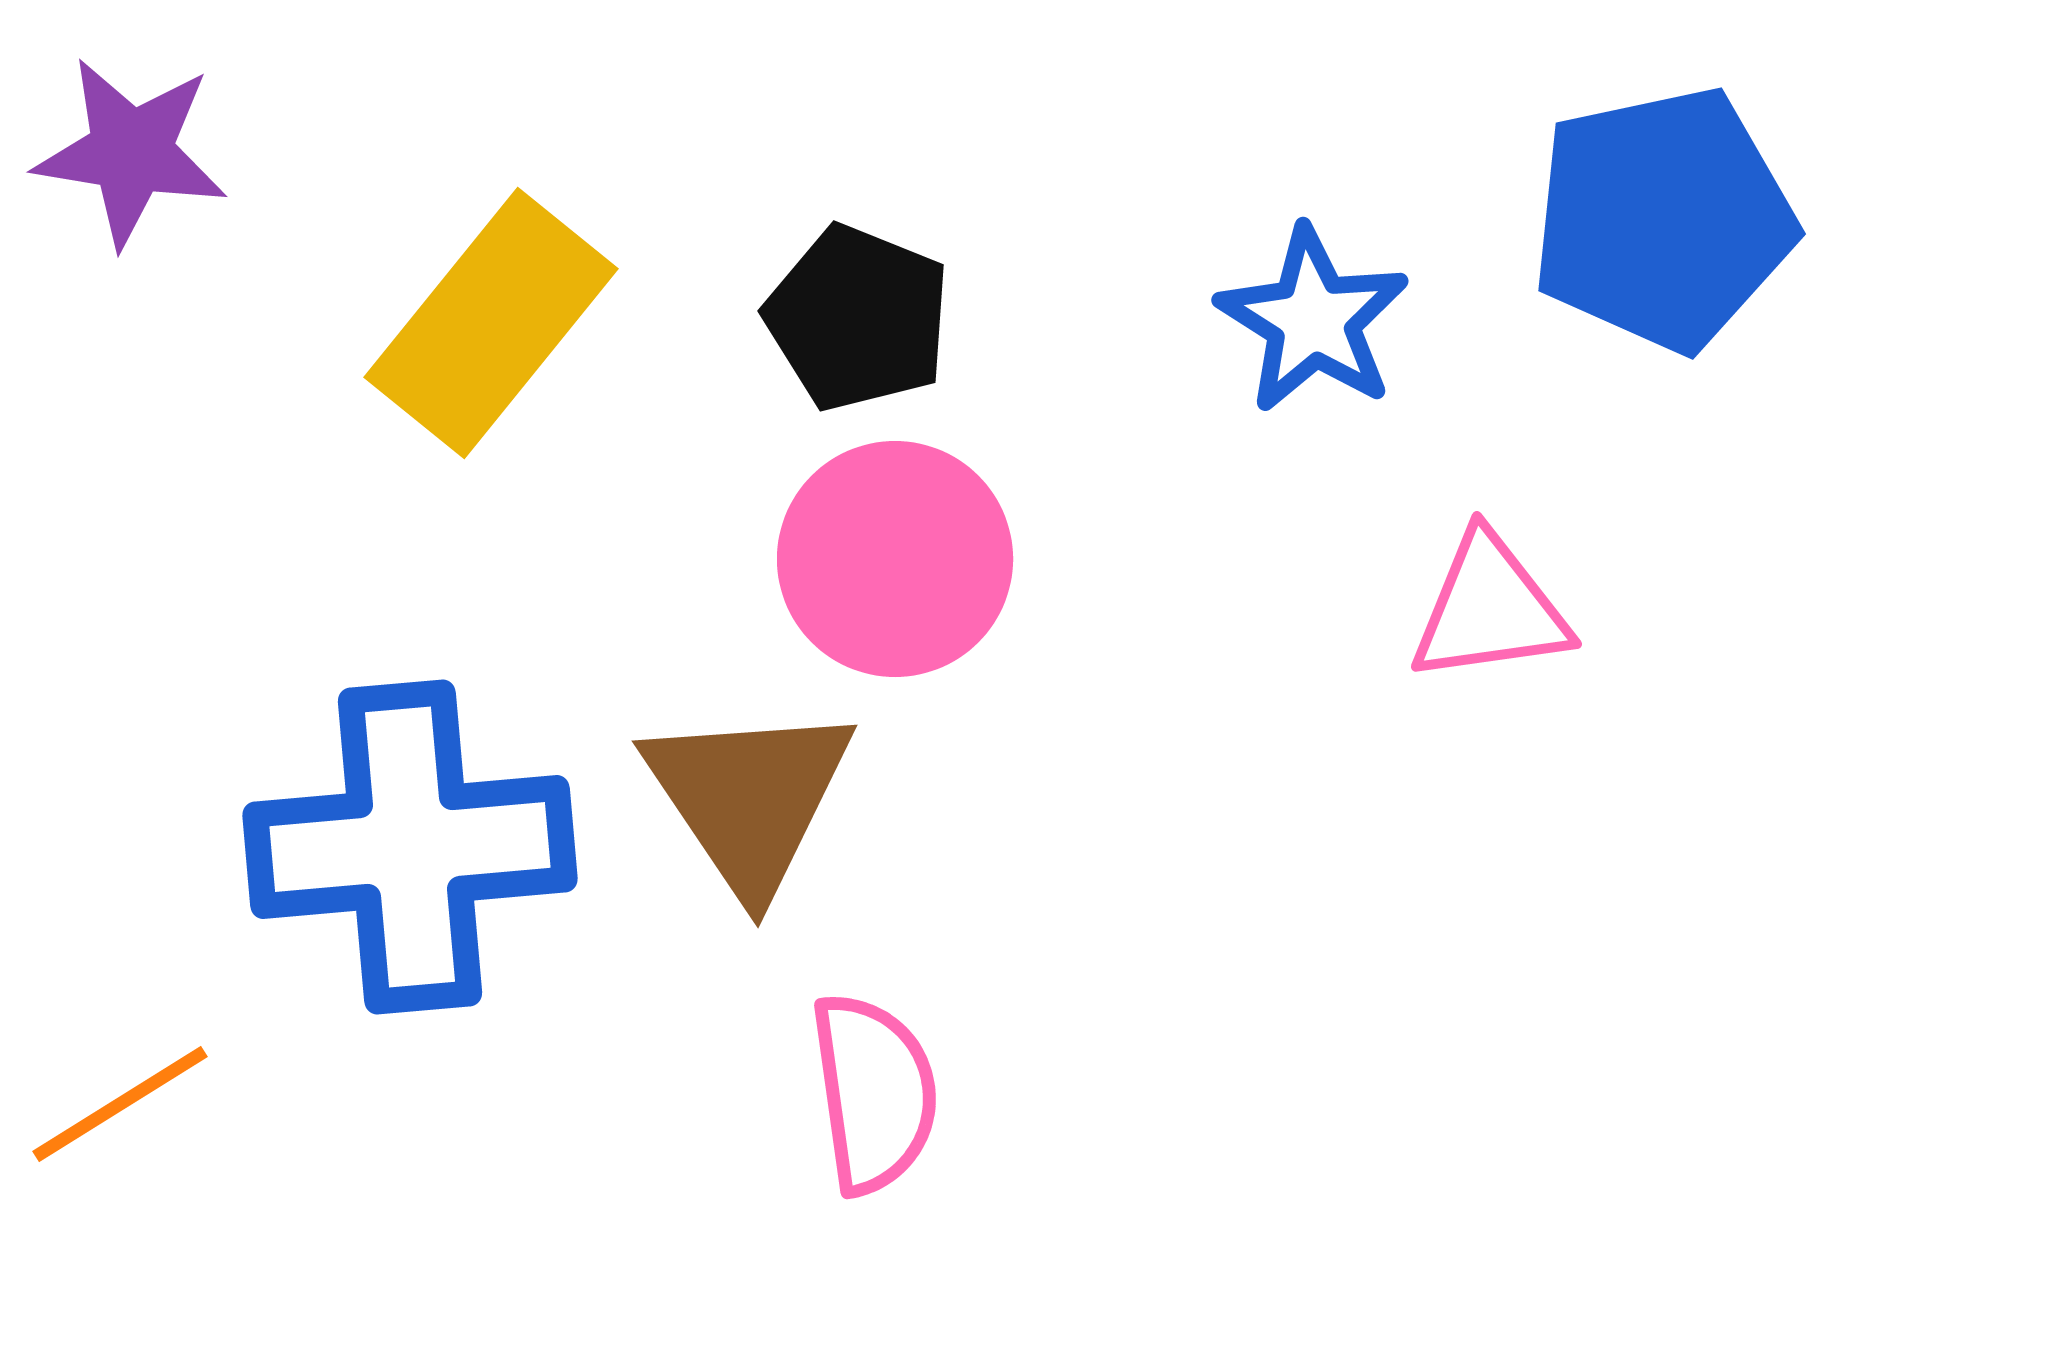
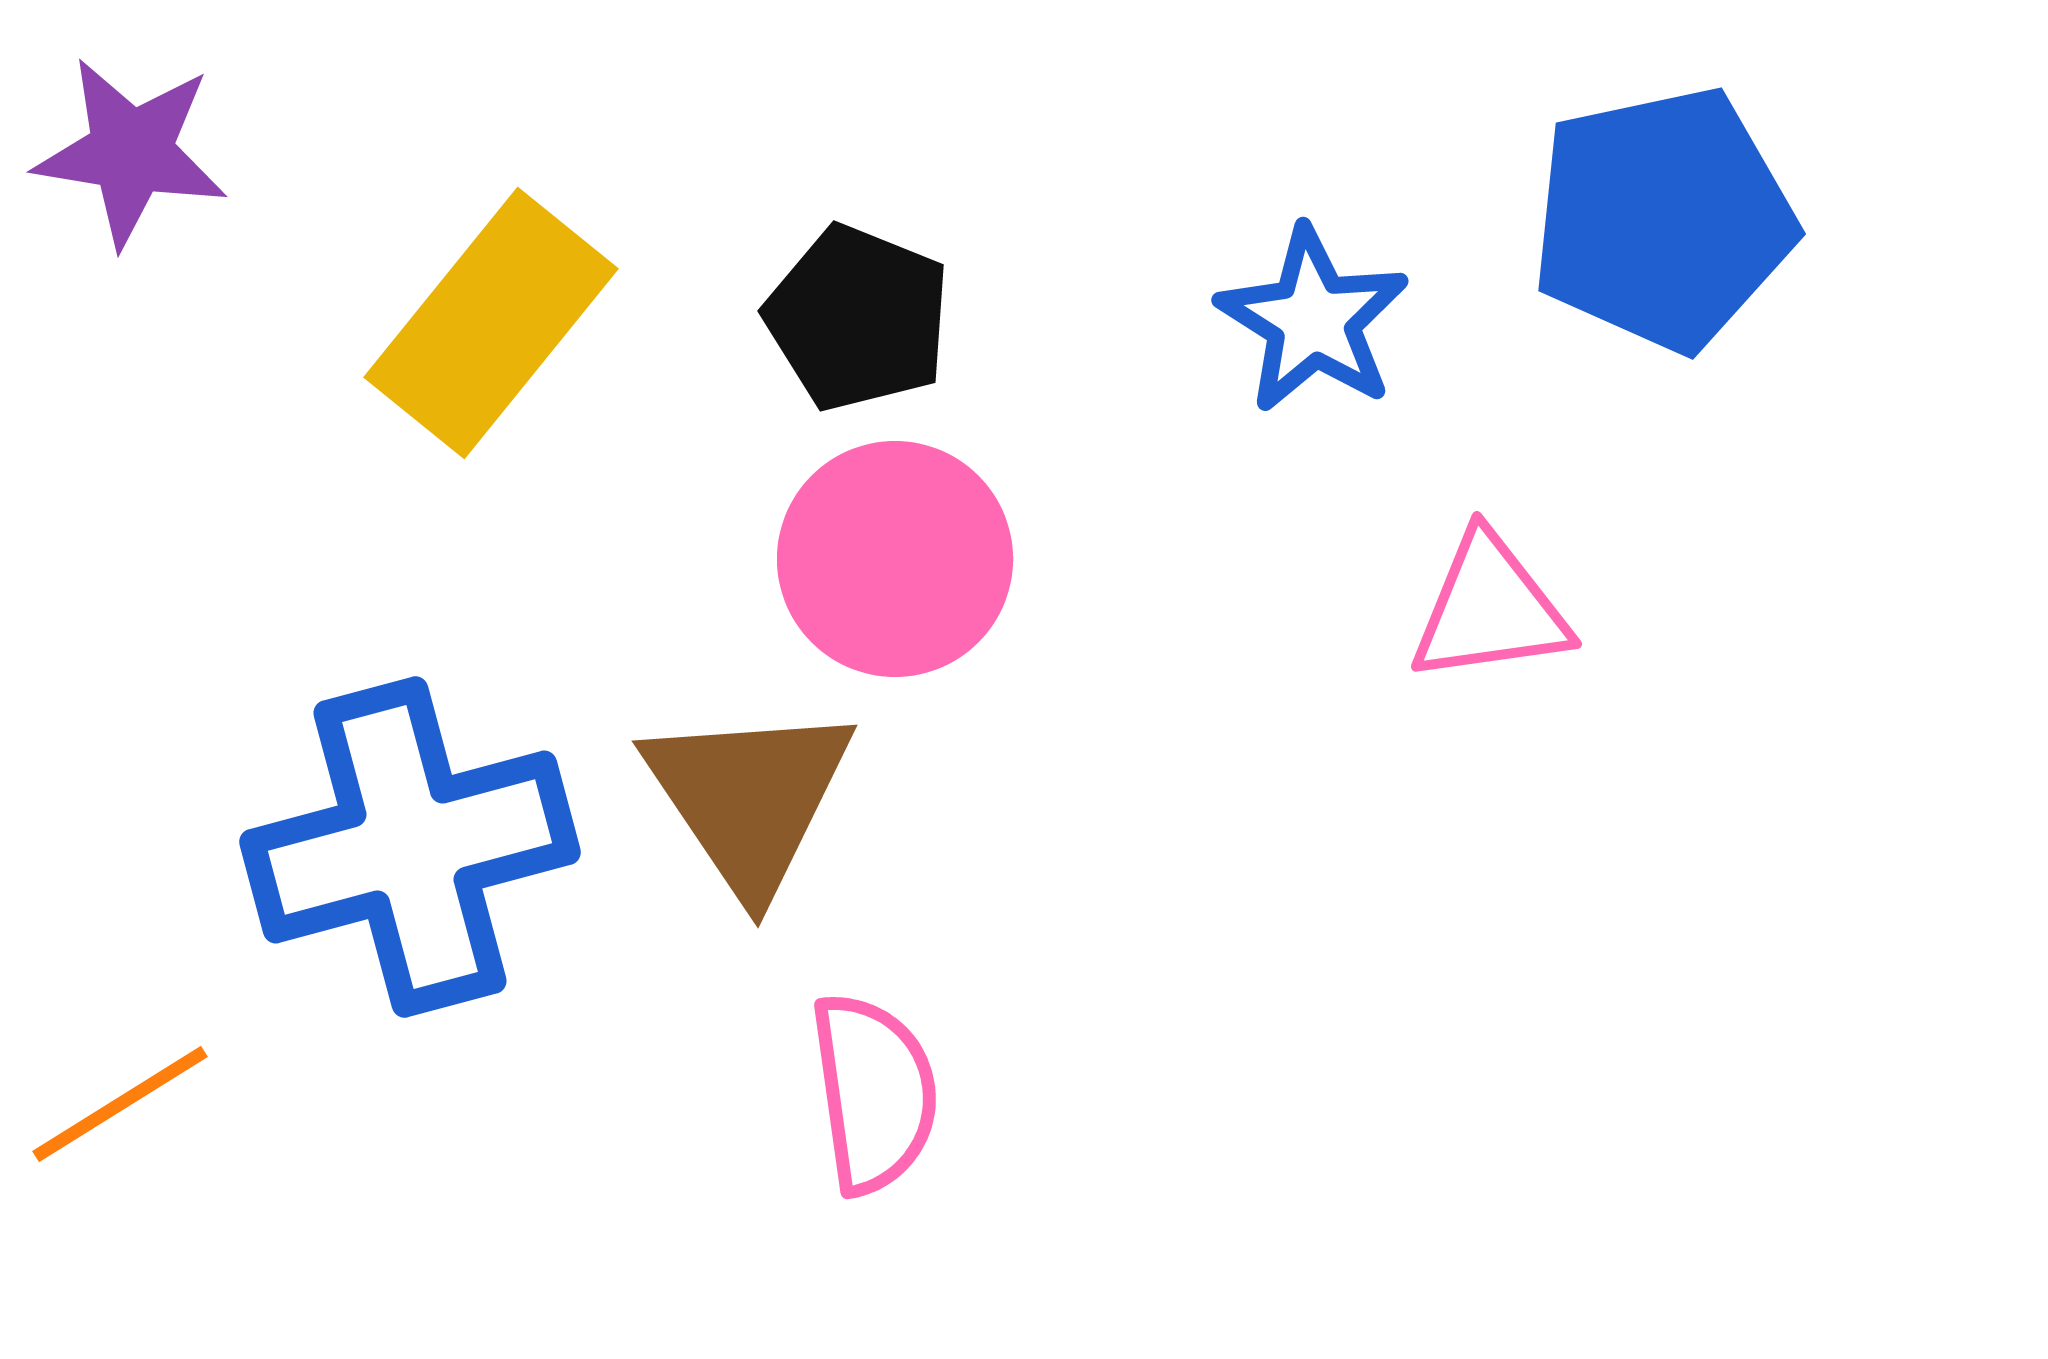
blue cross: rotated 10 degrees counterclockwise
